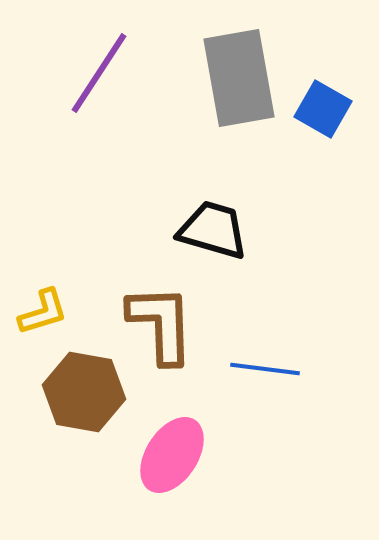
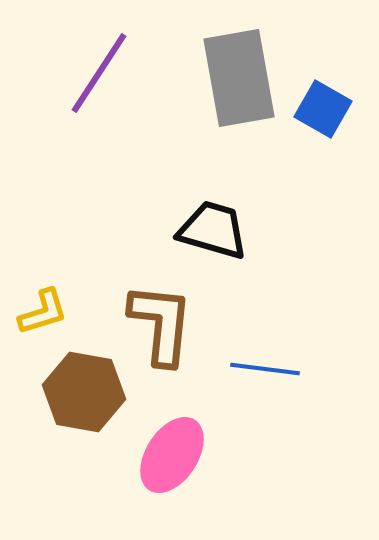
brown L-shape: rotated 8 degrees clockwise
